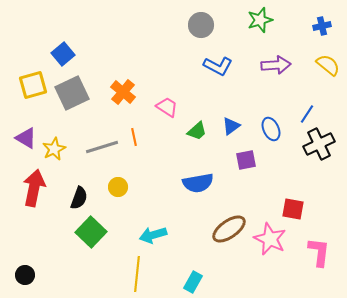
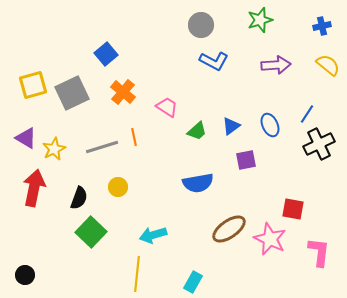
blue square: moved 43 px right
blue L-shape: moved 4 px left, 5 px up
blue ellipse: moved 1 px left, 4 px up
